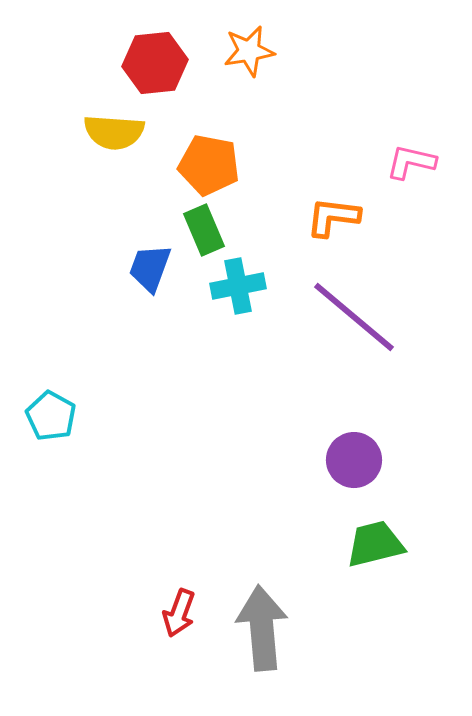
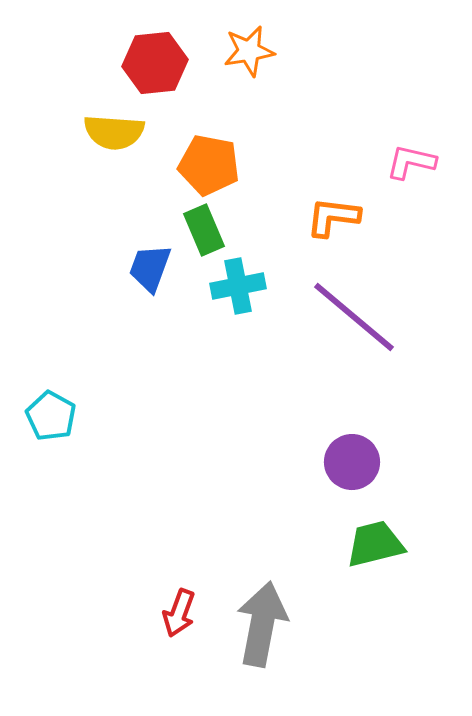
purple circle: moved 2 px left, 2 px down
gray arrow: moved 4 px up; rotated 16 degrees clockwise
